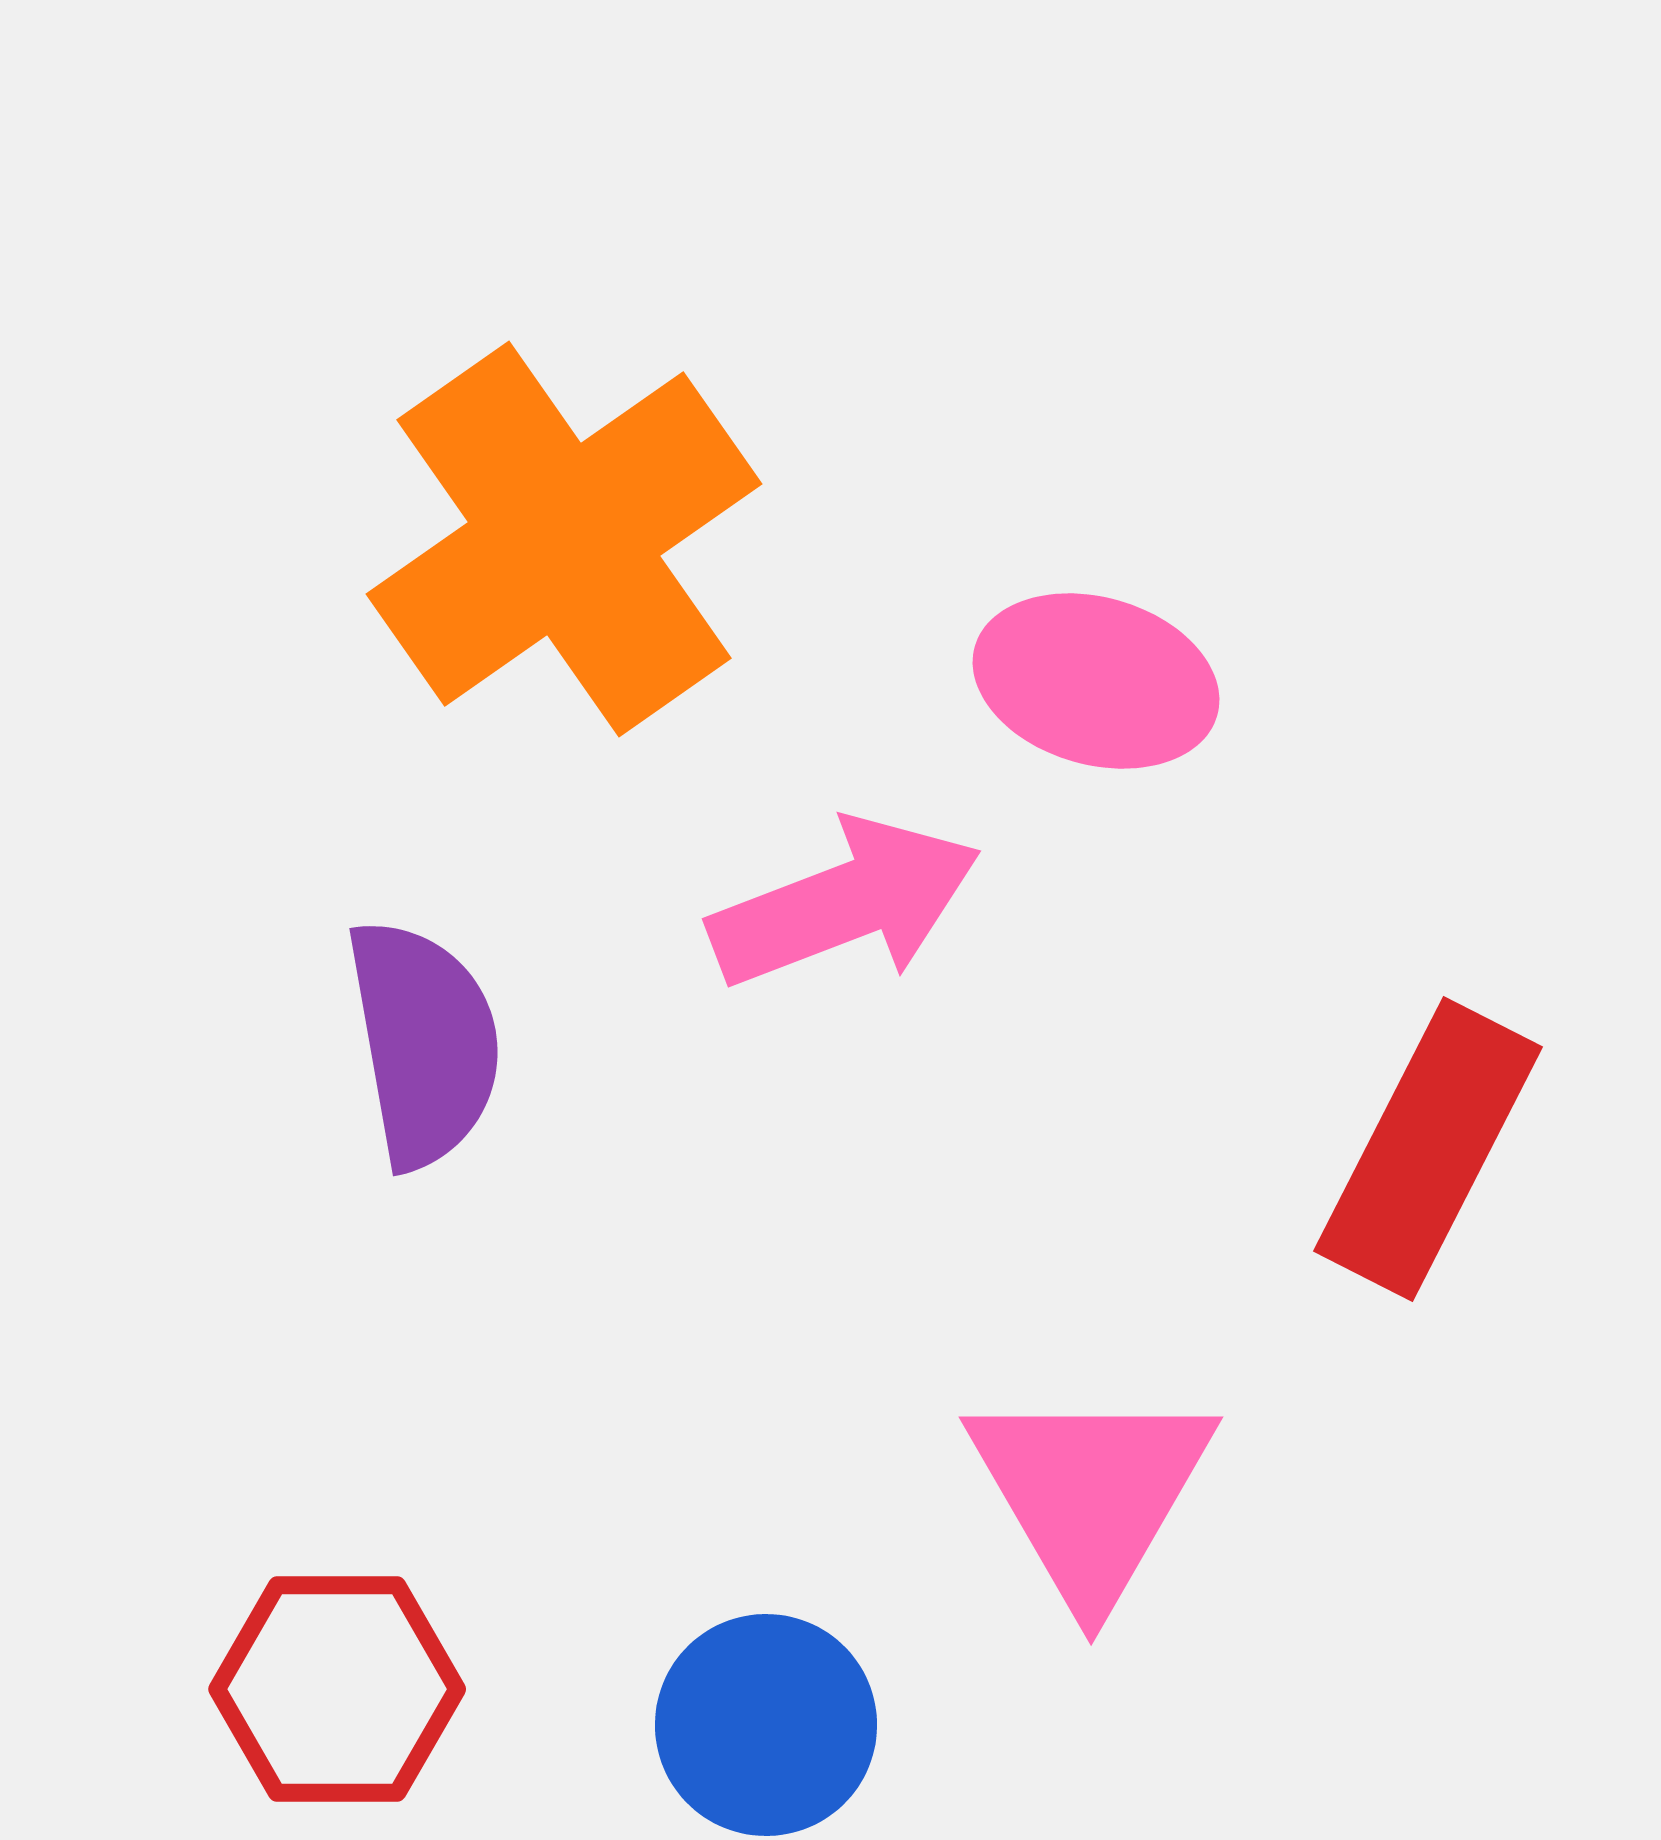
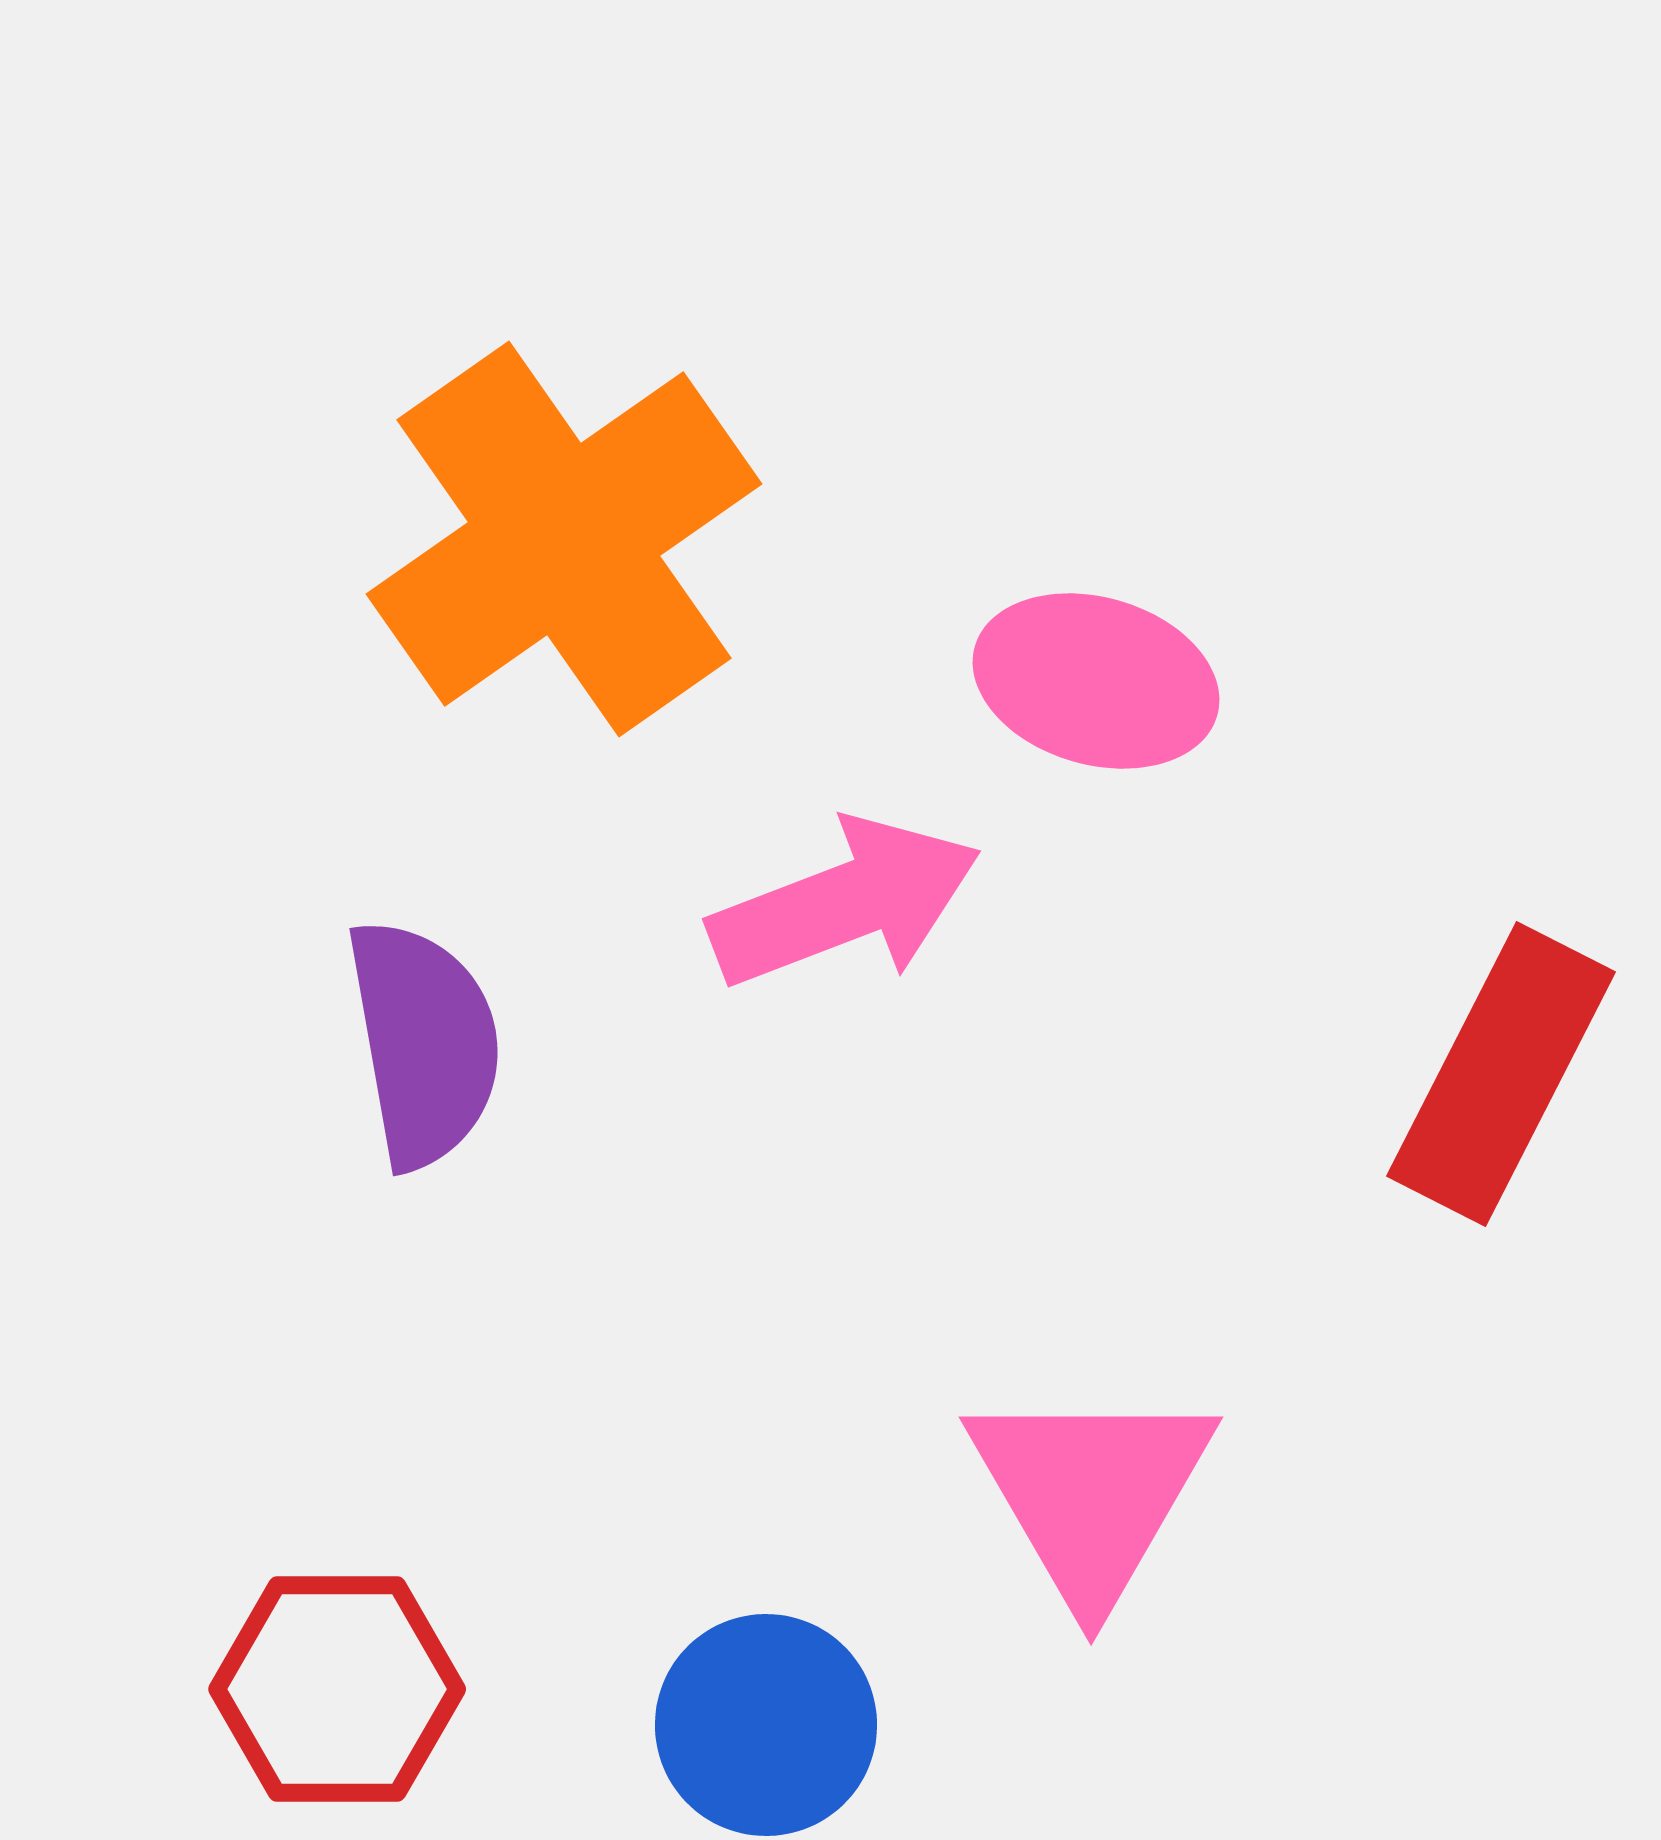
red rectangle: moved 73 px right, 75 px up
